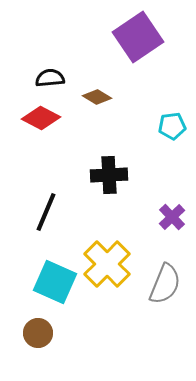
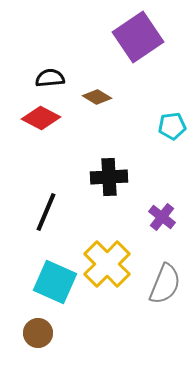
black cross: moved 2 px down
purple cross: moved 10 px left; rotated 8 degrees counterclockwise
